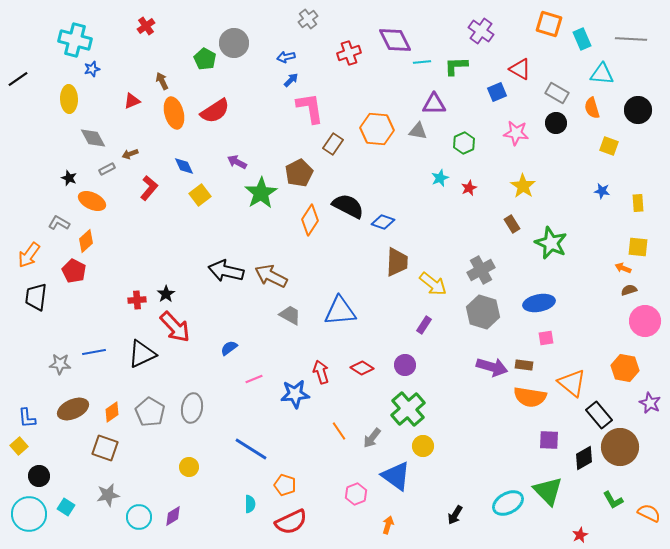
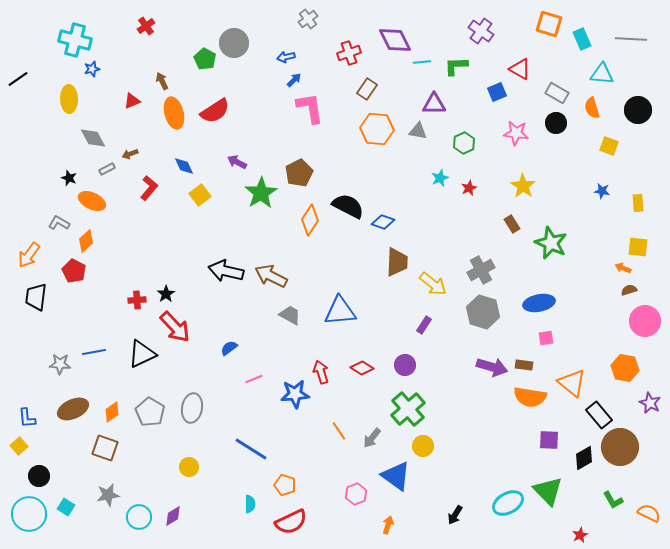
blue arrow at (291, 80): moved 3 px right
brown rectangle at (333, 144): moved 34 px right, 55 px up
